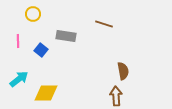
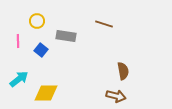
yellow circle: moved 4 px right, 7 px down
brown arrow: rotated 108 degrees clockwise
